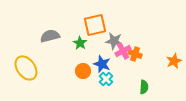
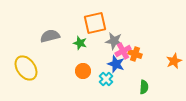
orange square: moved 2 px up
green star: rotated 16 degrees counterclockwise
blue star: moved 14 px right
